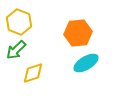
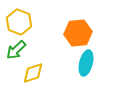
cyan ellipse: rotated 45 degrees counterclockwise
